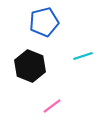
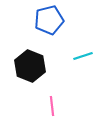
blue pentagon: moved 5 px right, 2 px up
pink line: rotated 60 degrees counterclockwise
